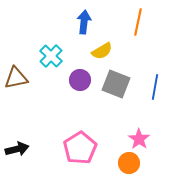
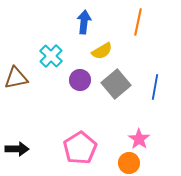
gray square: rotated 28 degrees clockwise
black arrow: rotated 15 degrees clockwise
